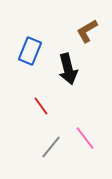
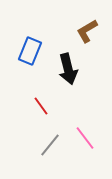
gray line: moved 1 px left, 2 px up
